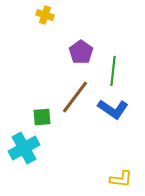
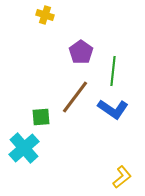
green square: moved 1 px left
cyan cross: rotated 12 degrees counterclockwise
yellow L-shape: moved 1 px right, 2 px up; rotated 45 degrees counterclockwise
